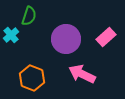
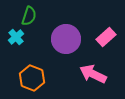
cyan cross: moved 5 px right, 2 px down
pink arrow: moved 11 px right
